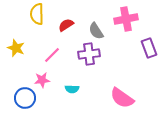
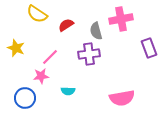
yellow semicircle: rotated 55 degrees counterclockwise
pink cross: moved 5 px left
gray semicircle: rotated 18 degrees clockwise
pink line: moved 2 px left, 2 px down
pink star: moved 1 px left, 4 px up
cyan semicircle: moved 4 px left, 2 px down
pink semicircle: rotated 45 degrees counterclockwise
